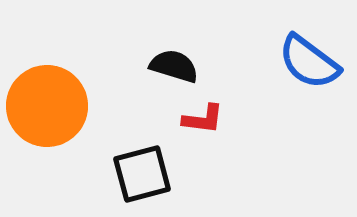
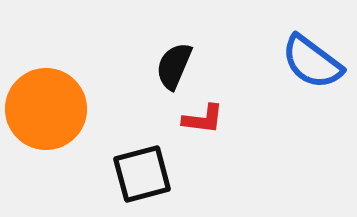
blue semicircle: moved 3 px right
black semicircle: rotated 84 degrees counterclockwise
orange circle: moved 1 px left, 3 px down
